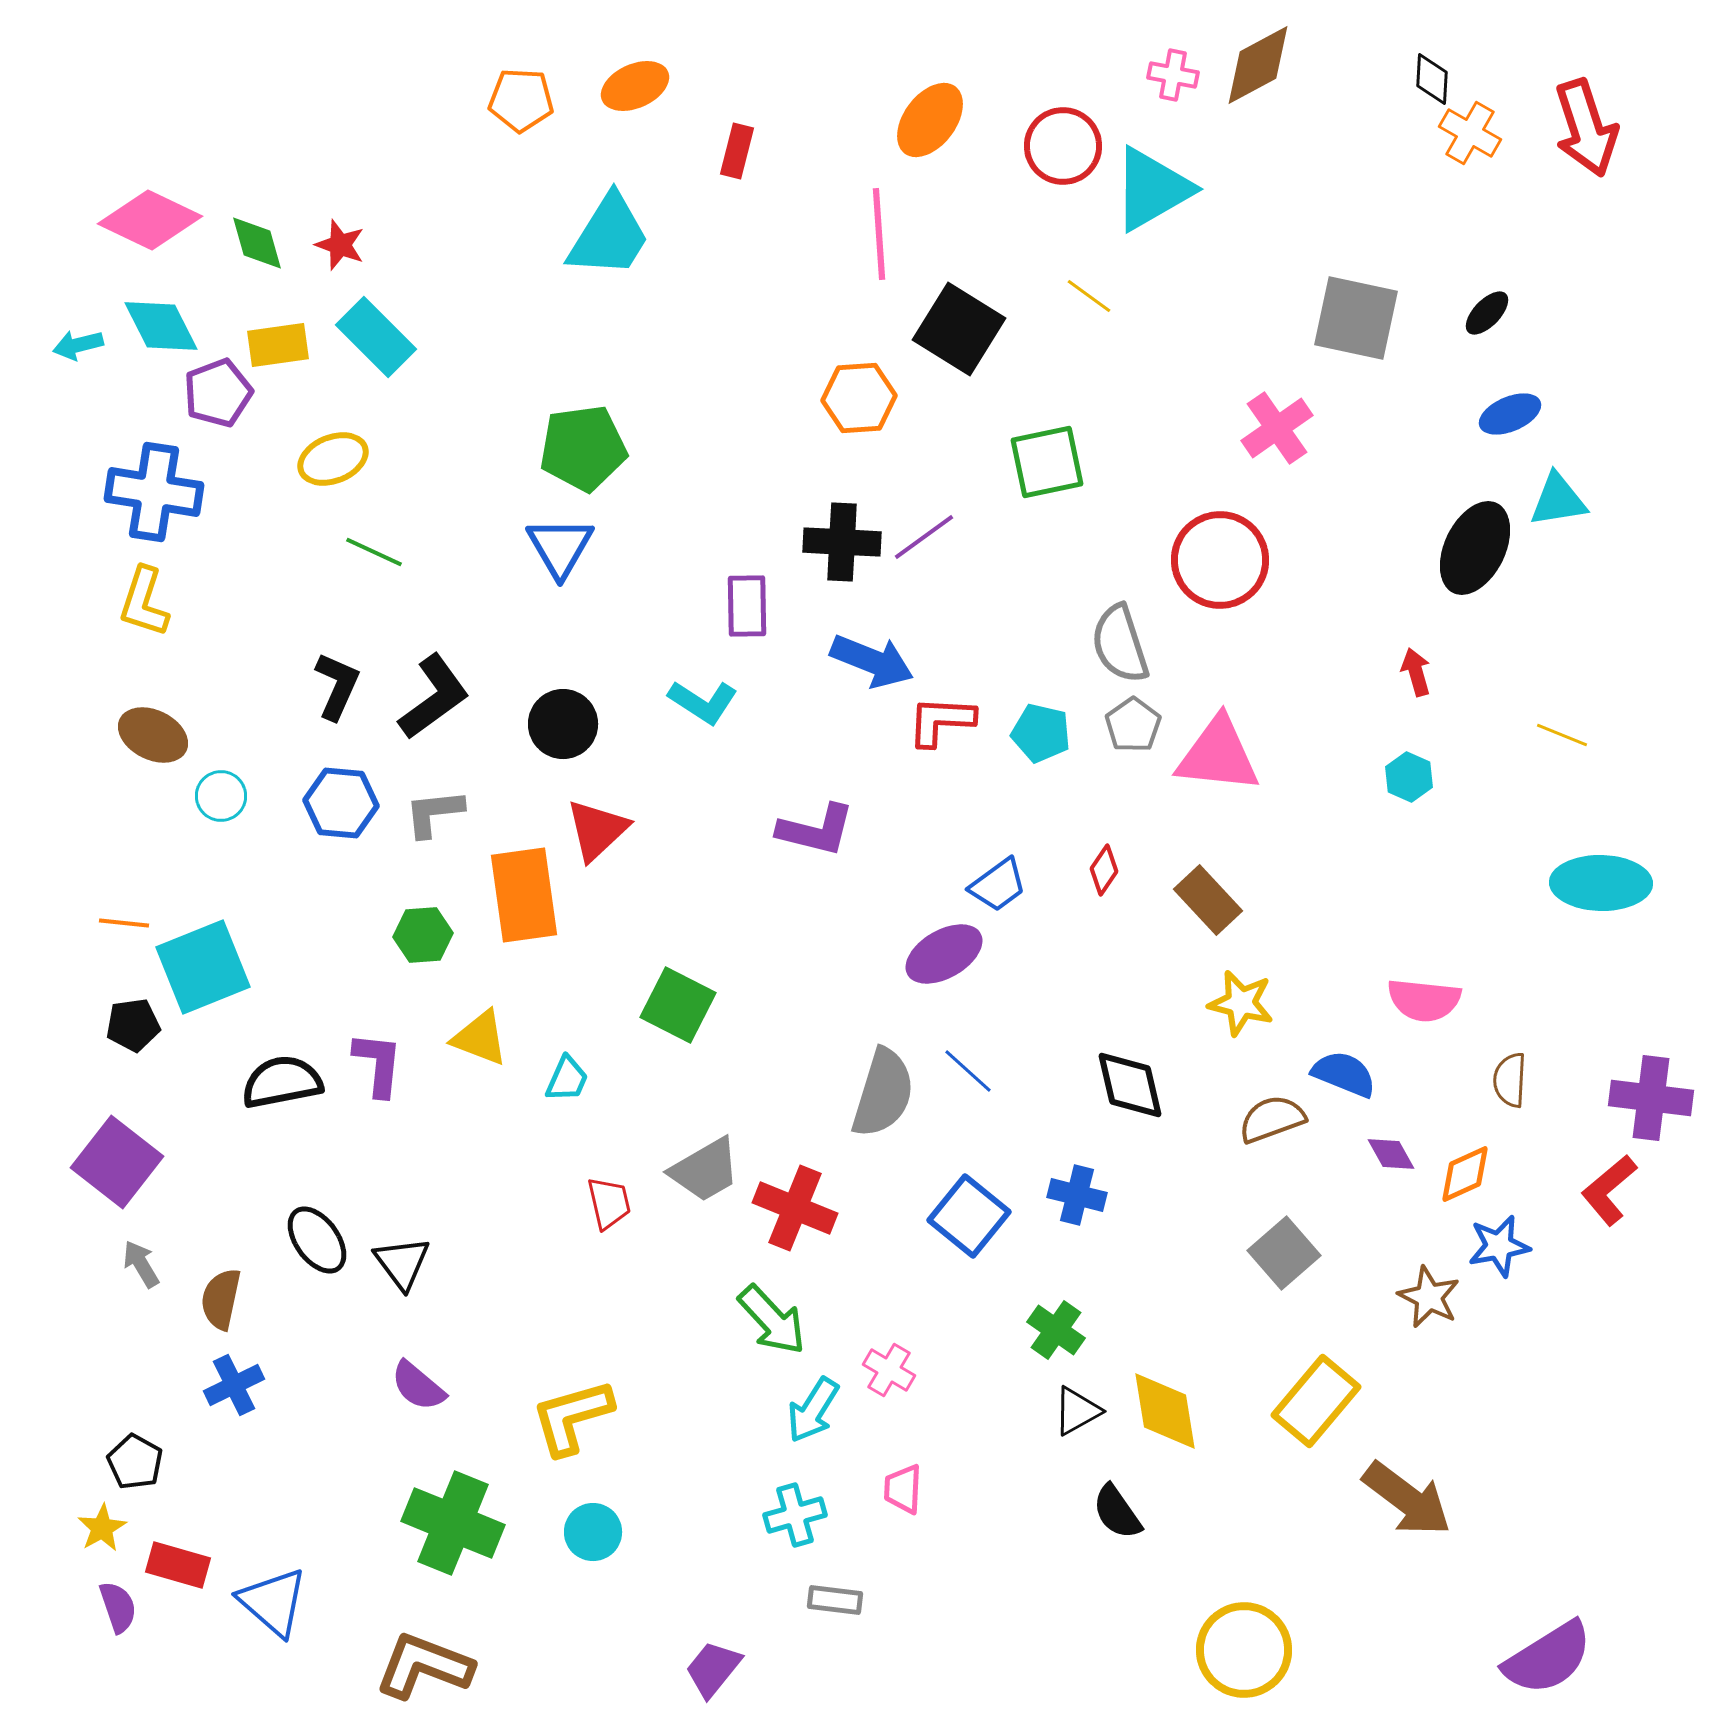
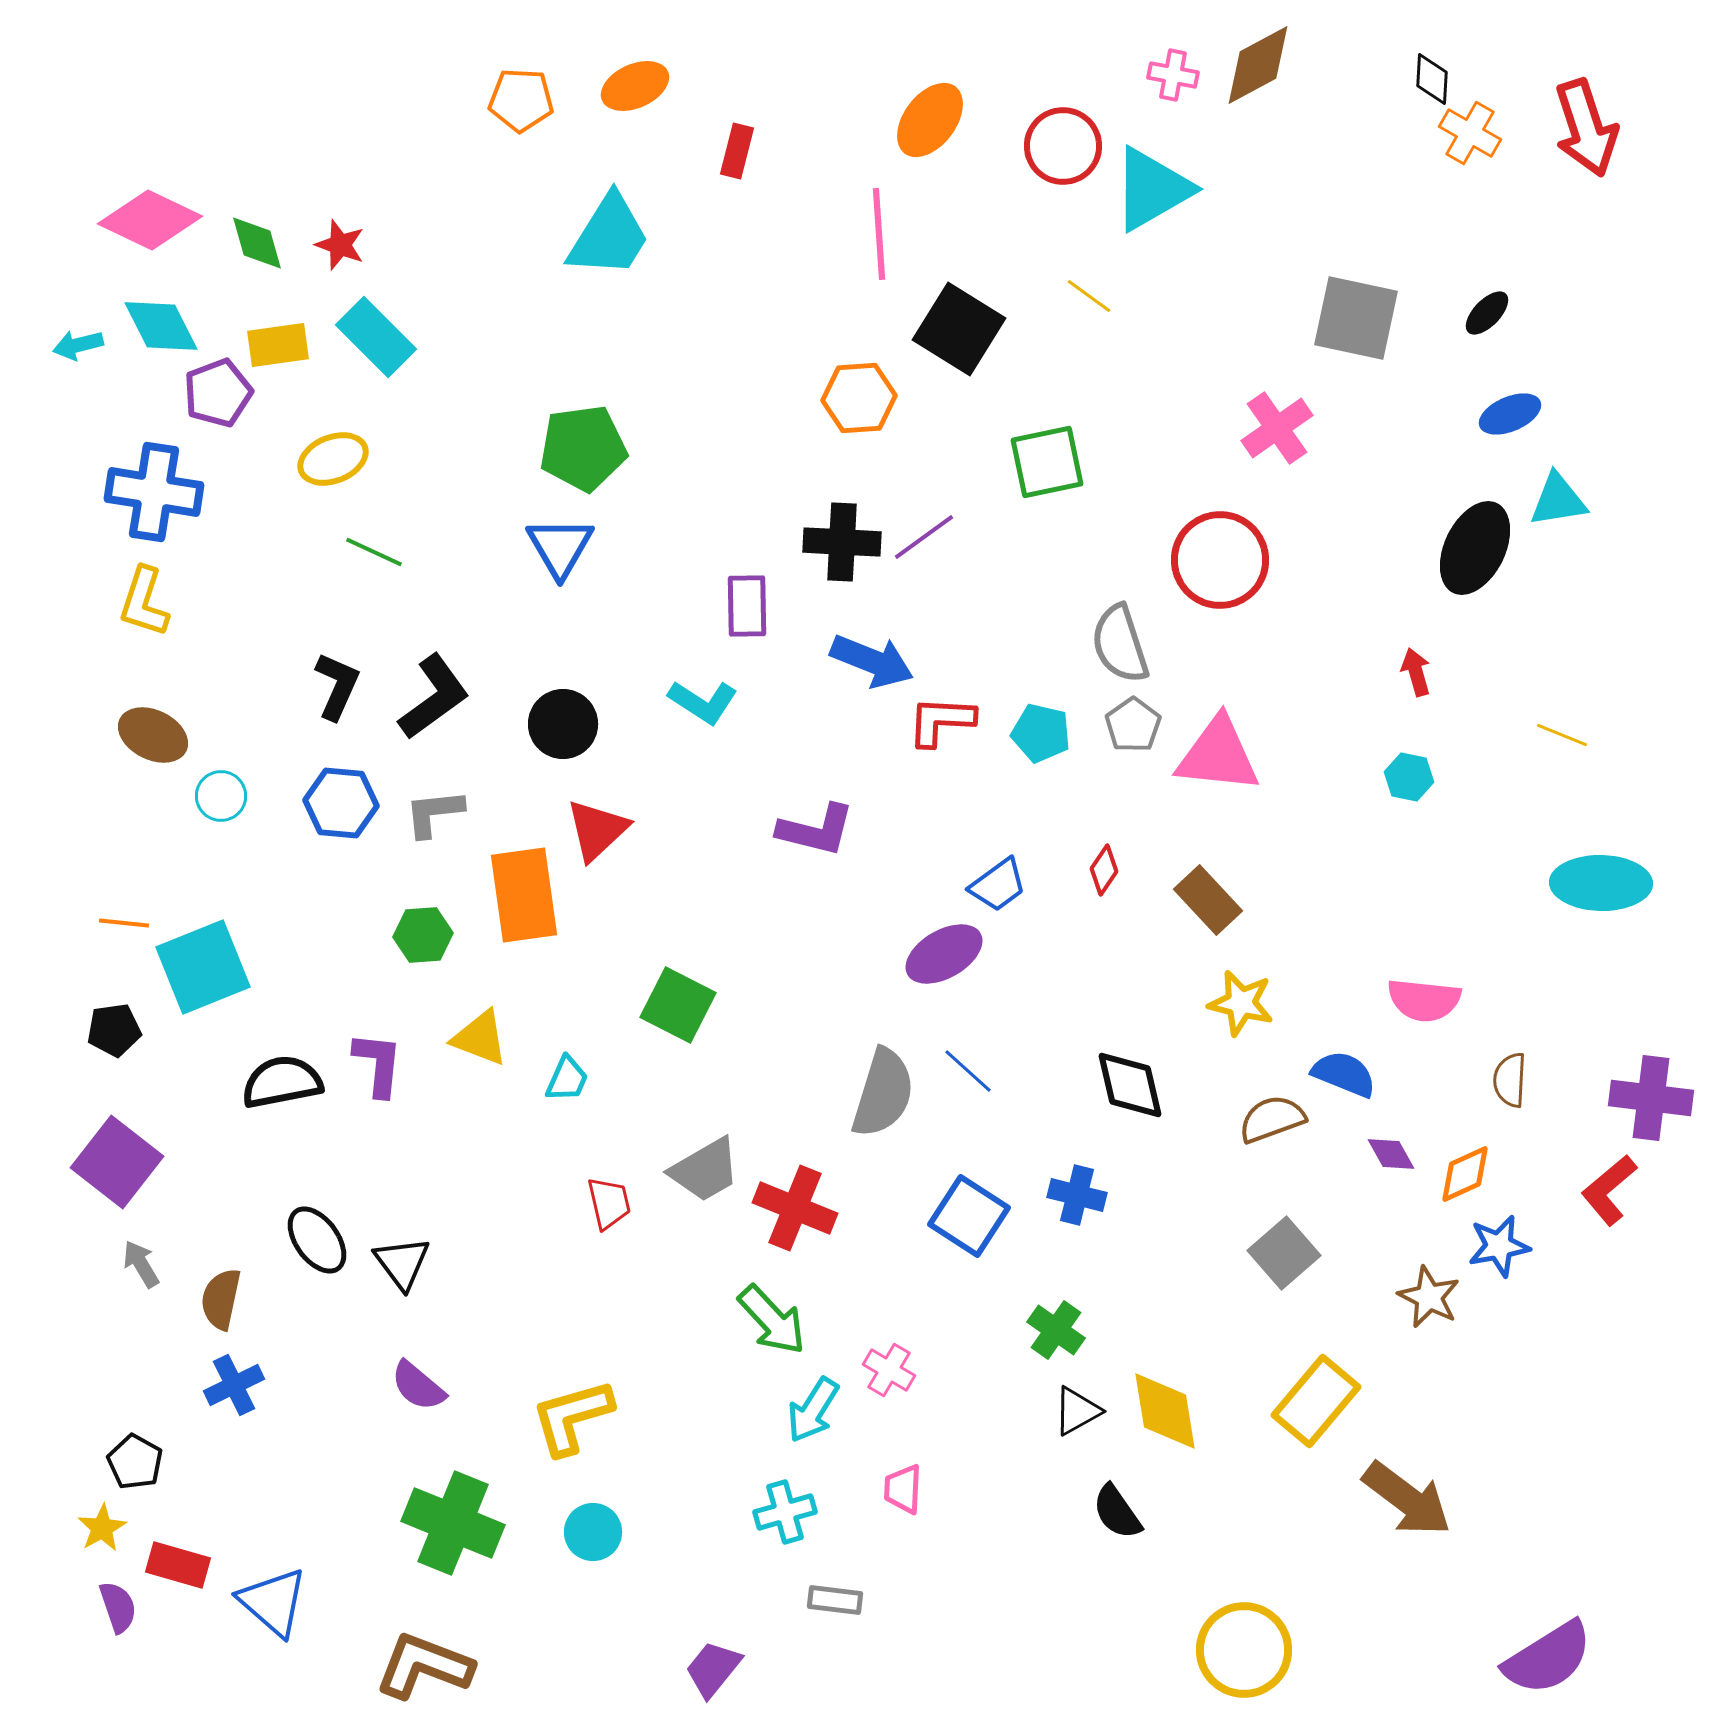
cyan hexagon at (1409, 777): rotated 12 degrees counterclockwise
black pentagon at (133, 1025): moved 19 px left, 5 px down
blue square at (969, 1216): rotated 6 degrees counterclockwise
cyan cross at (795, 1515): moved 10 px left, 3 px up
